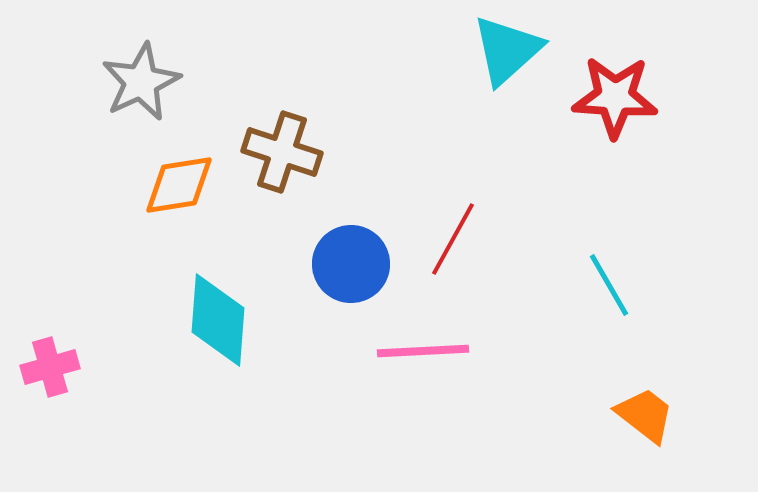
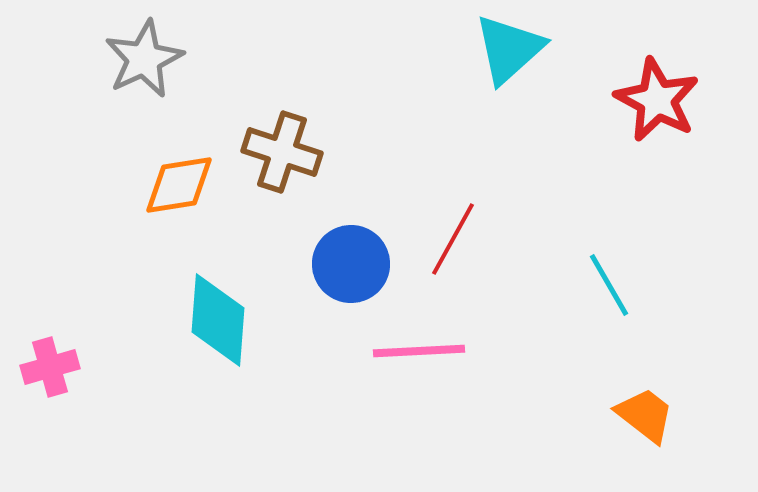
cyan triangle: moved 2 px right, 1 px up
gray star: moved 3 px right, 23 px up
red star: moved 42 px right, 3 px down; rotated 24 degrees clockwise
pink line: moved 4 px left
